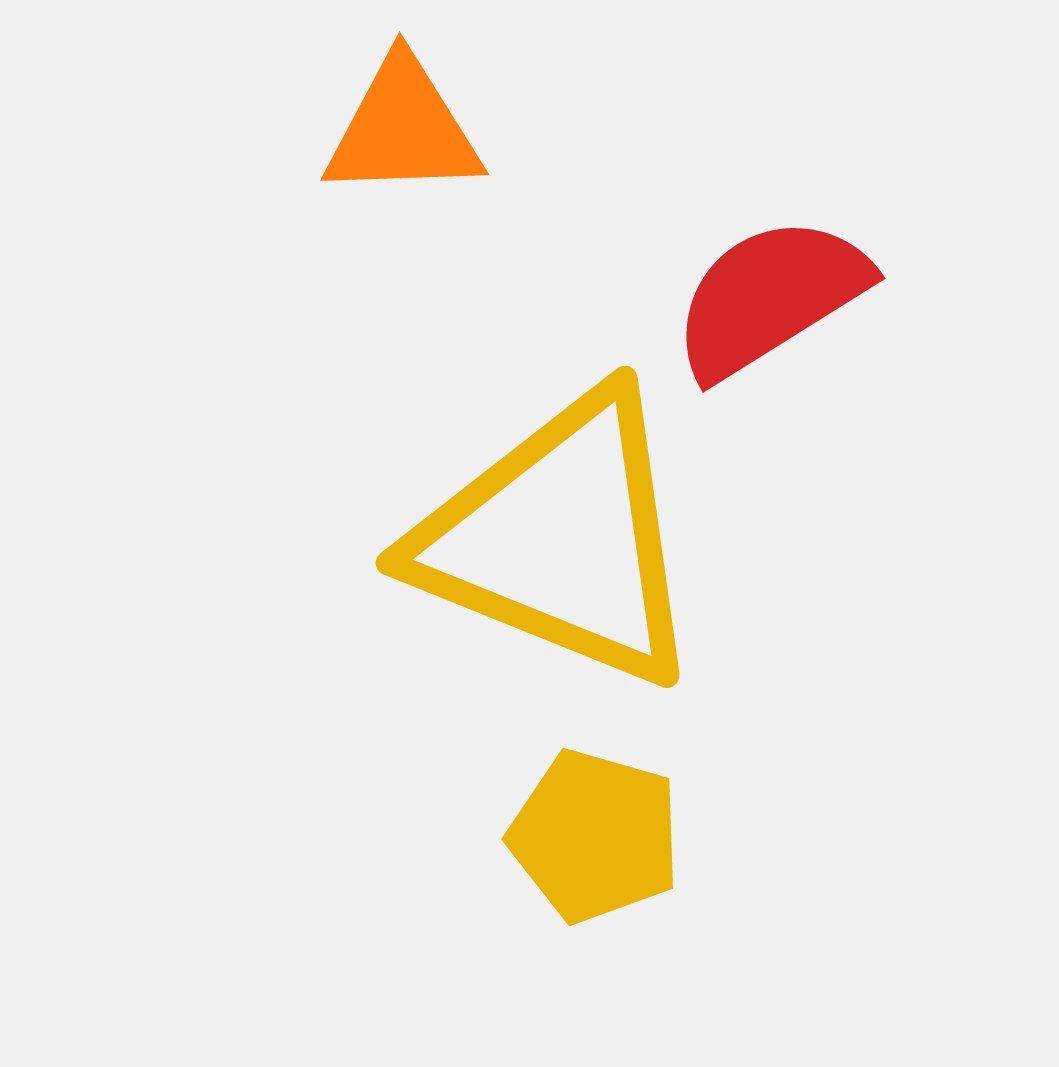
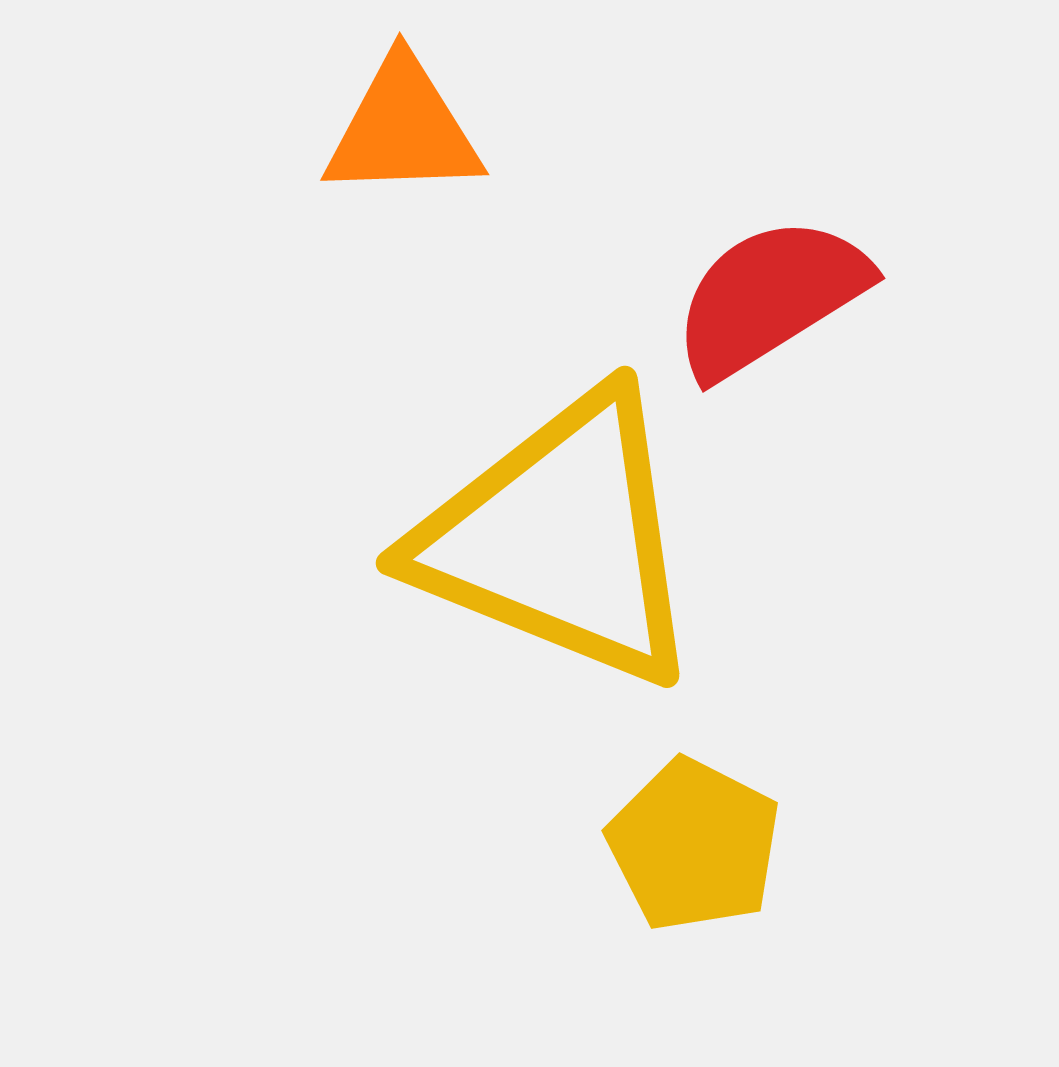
yellow pentagon: moved 99 px right, 9 px down; rotated 11 degrees clockwise
